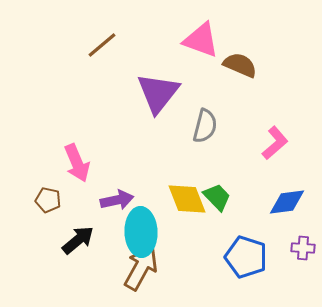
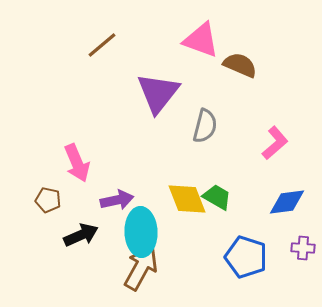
green trapezoid: rotated 16 degrees counterclockwise
black arrow: moved 3 px right, 5 px up; rotated 16 degrees clockwise
